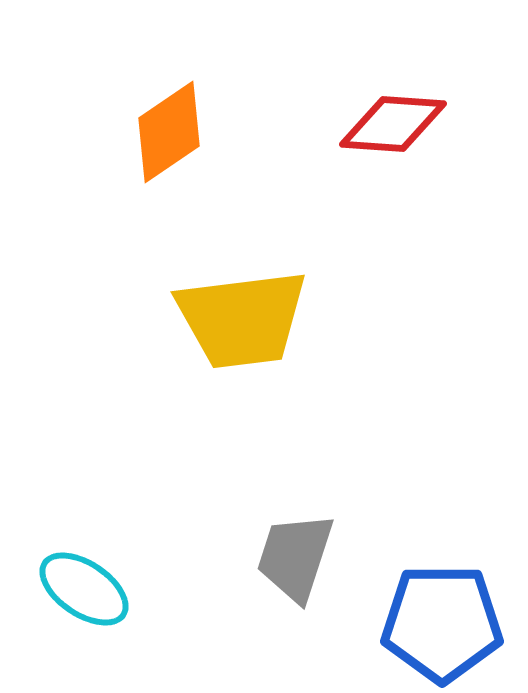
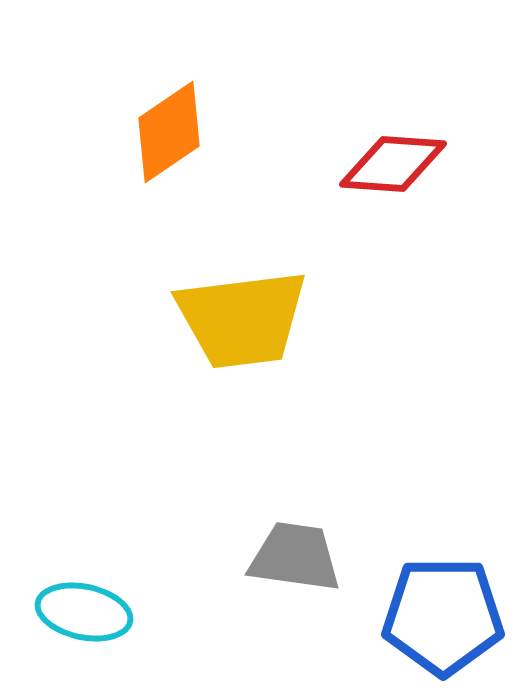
red diamond: moved 40 px down
gray trapezoid: rotated 80 degrees clockwise
cyan ellipse: moved 23 px down; rotated 22 degrees counterclockwise
blue pentagon: moved 1 px right, 7 px up
